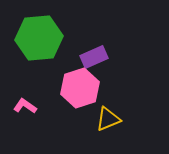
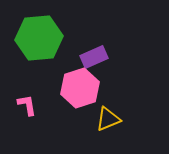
pink L-shape: moved 2 px right, 1 px up; rotated 45 degrees clockwise
